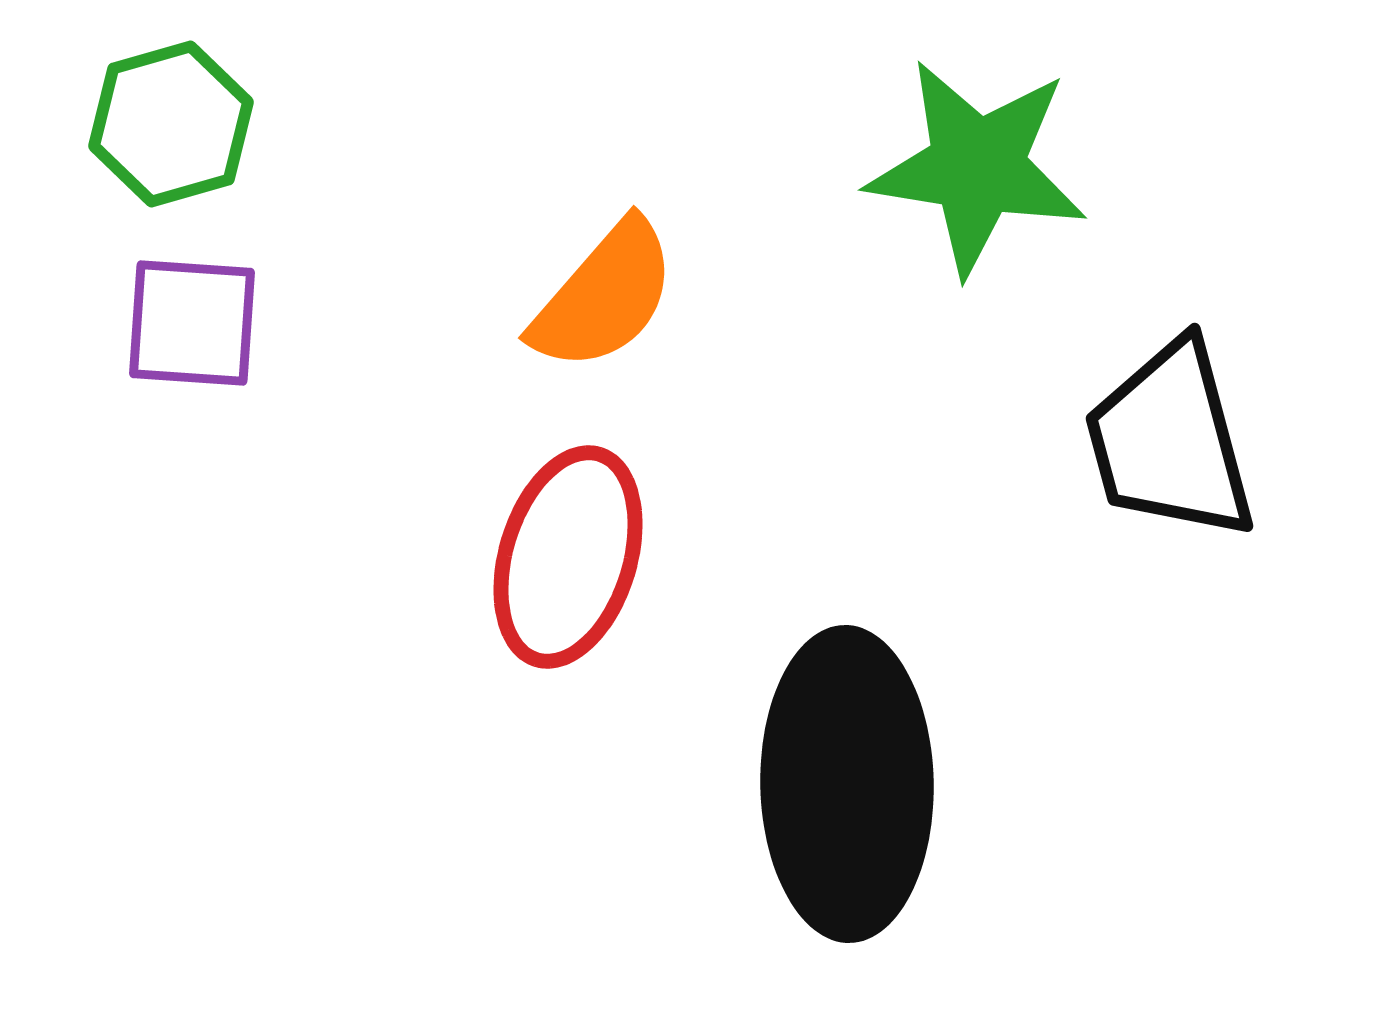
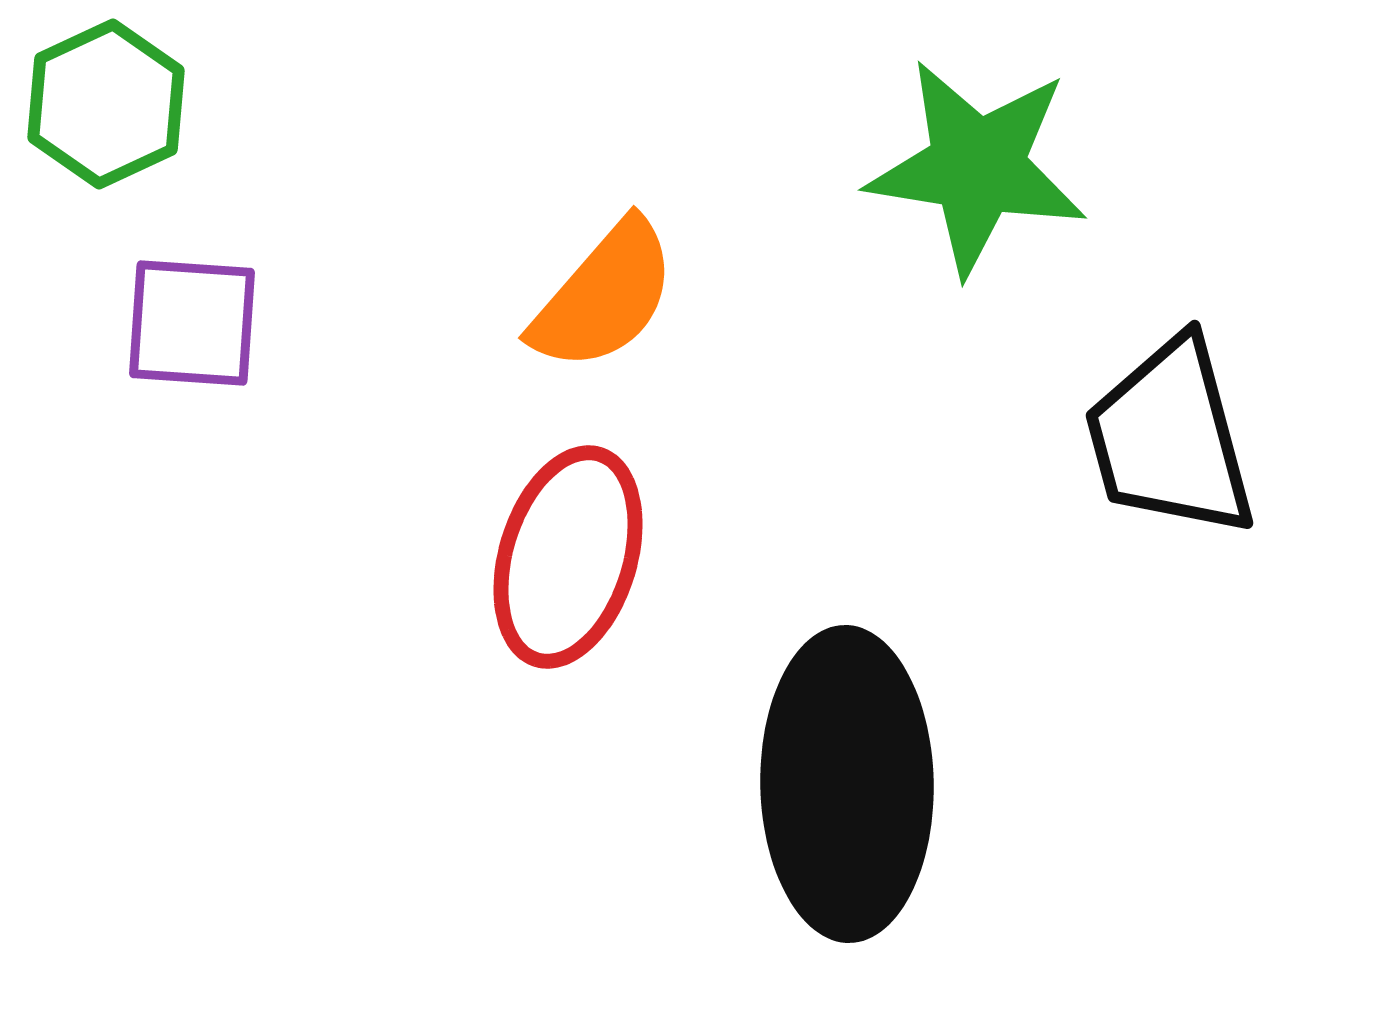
green hexagon: moved 65 px left, 20 px up; rotated 9 degrees counterclockwise
black trapezoid: moved 3 px up
